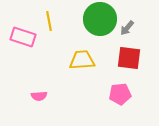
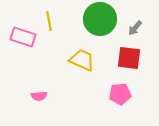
gray arrow: moved 8 px right
yellow trapezoid: rotated 28 degrees clockwise
